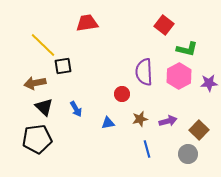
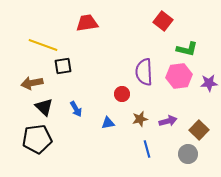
red square: moved 1 px left, 4 px up
yellow line: rotated 24 degrees counterclockwise
pink hexagon: rotated 20 degrees clockwise
brown arrow: moved 3 px left
